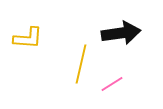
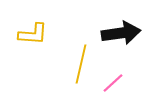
yellow L-shape: moved 5 px right, 4 px up
pink line: moved 1 px right, 1 px up; rotated 10 degrees counterclockwise
